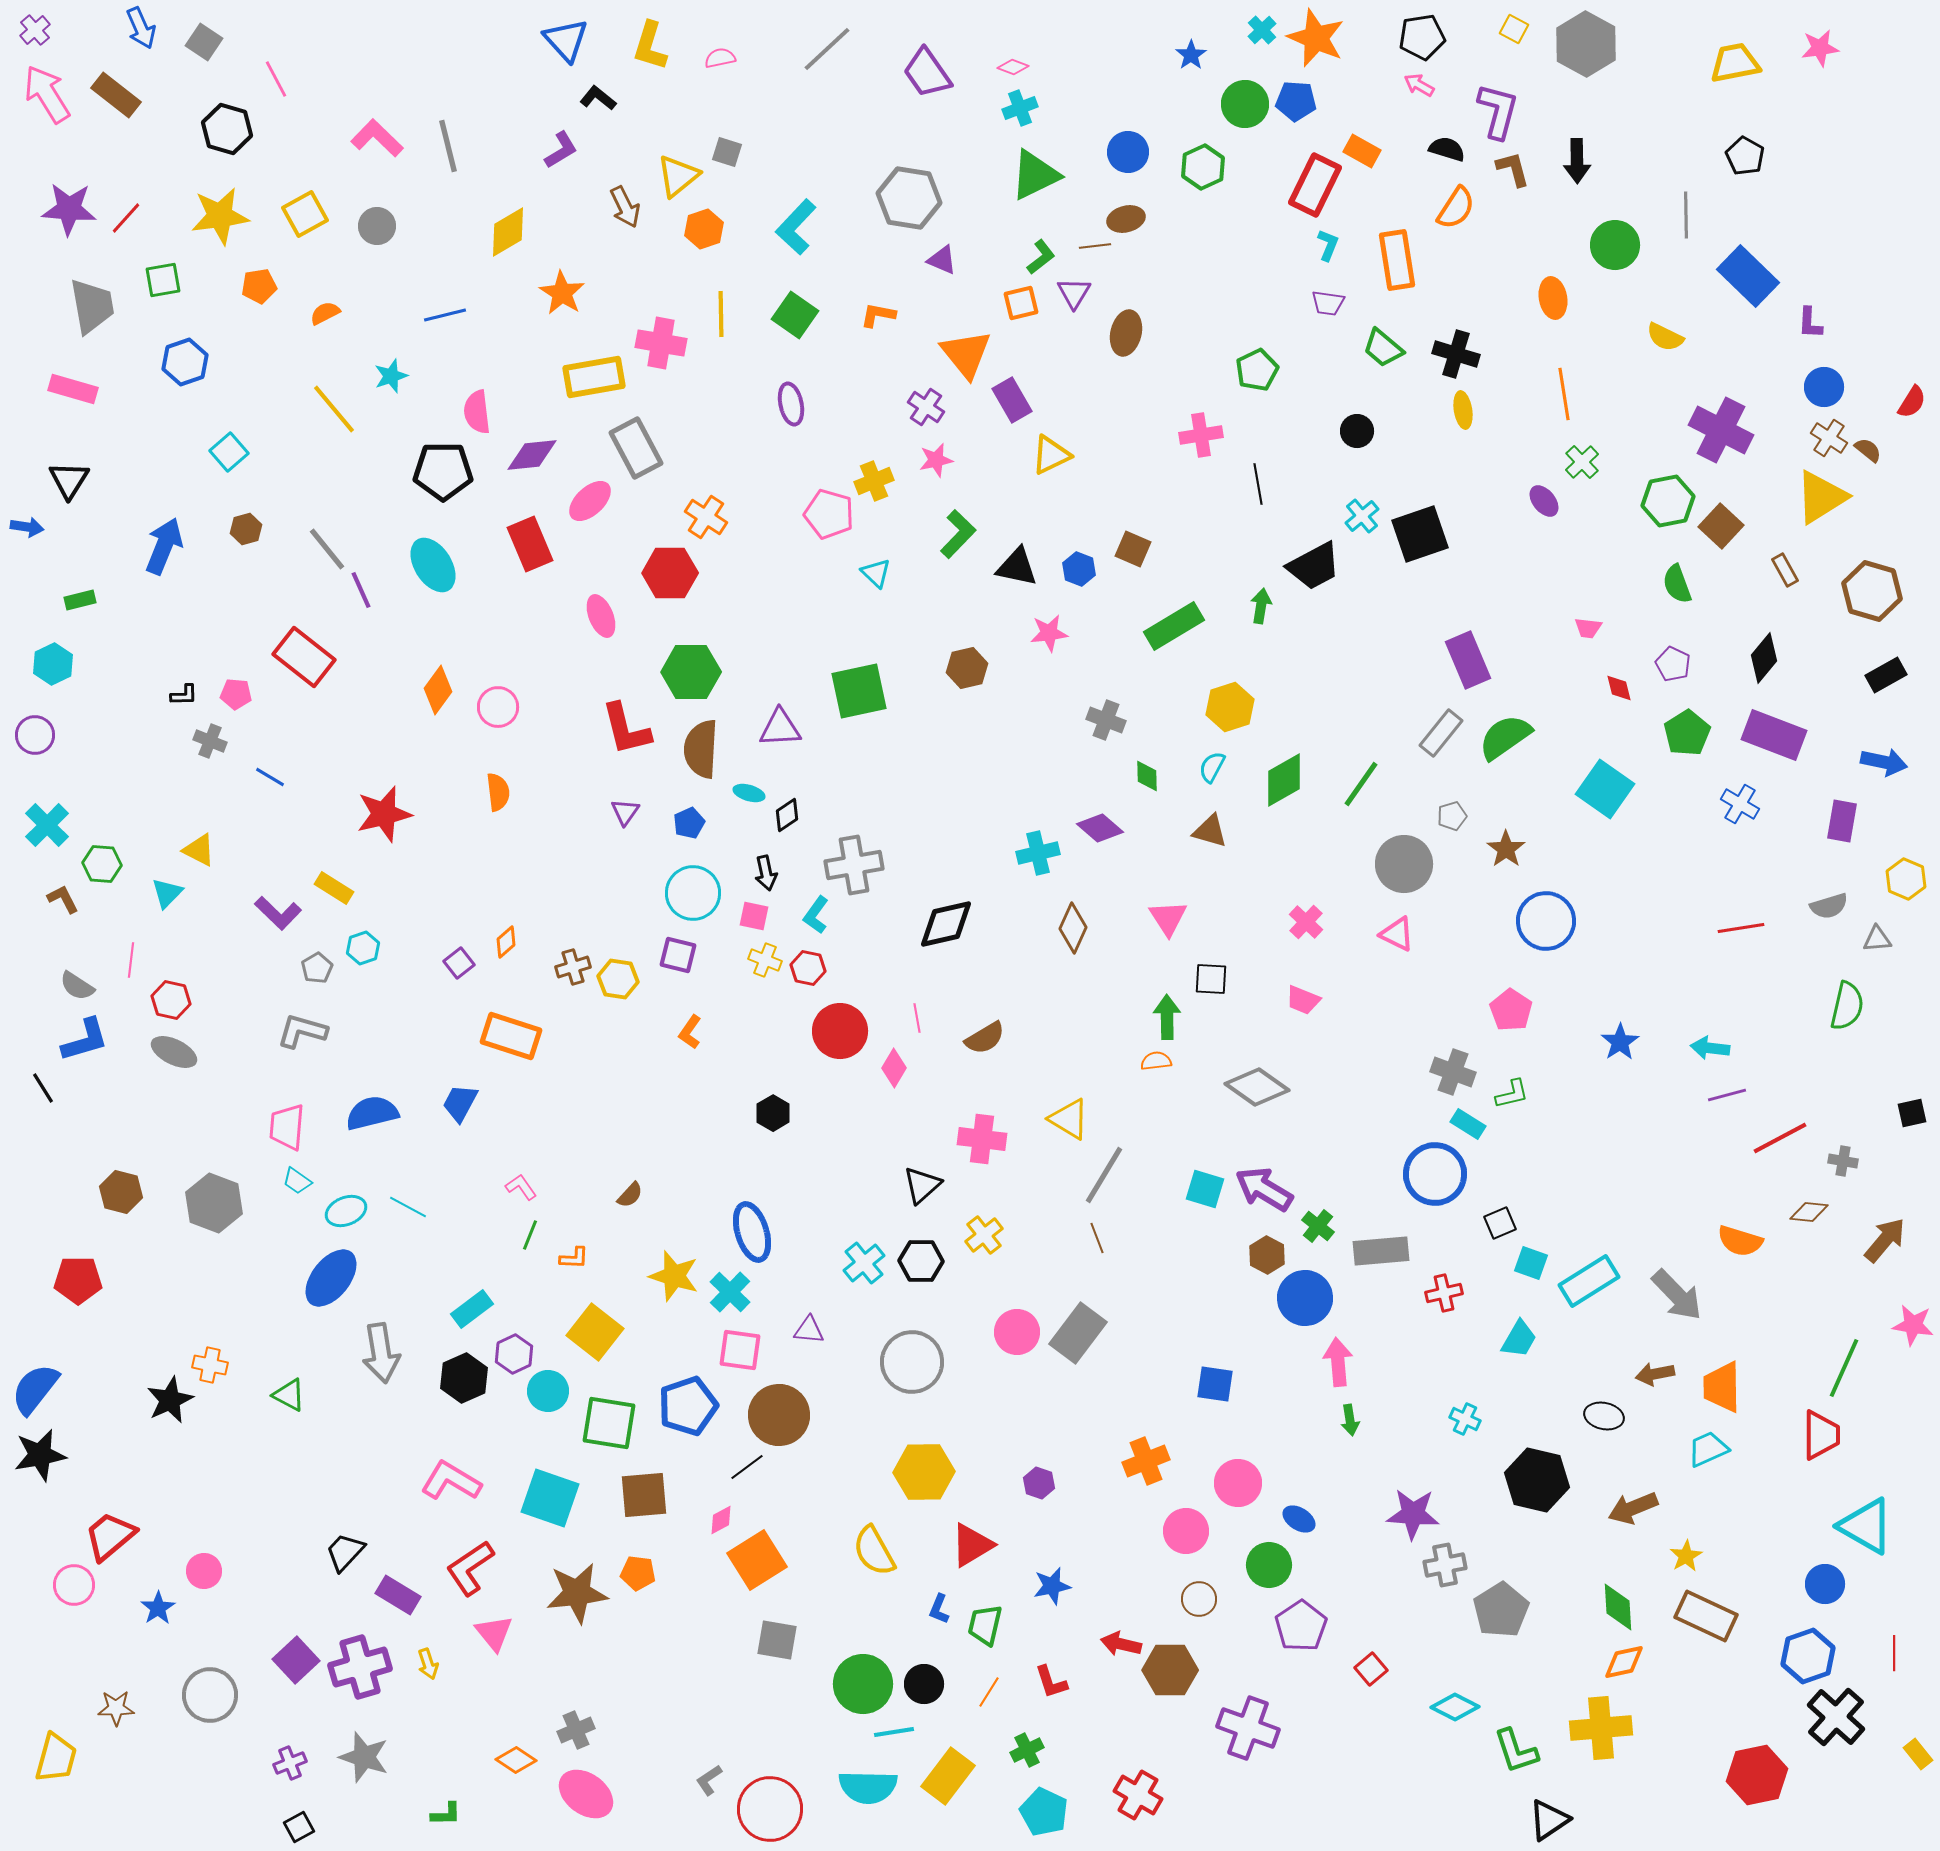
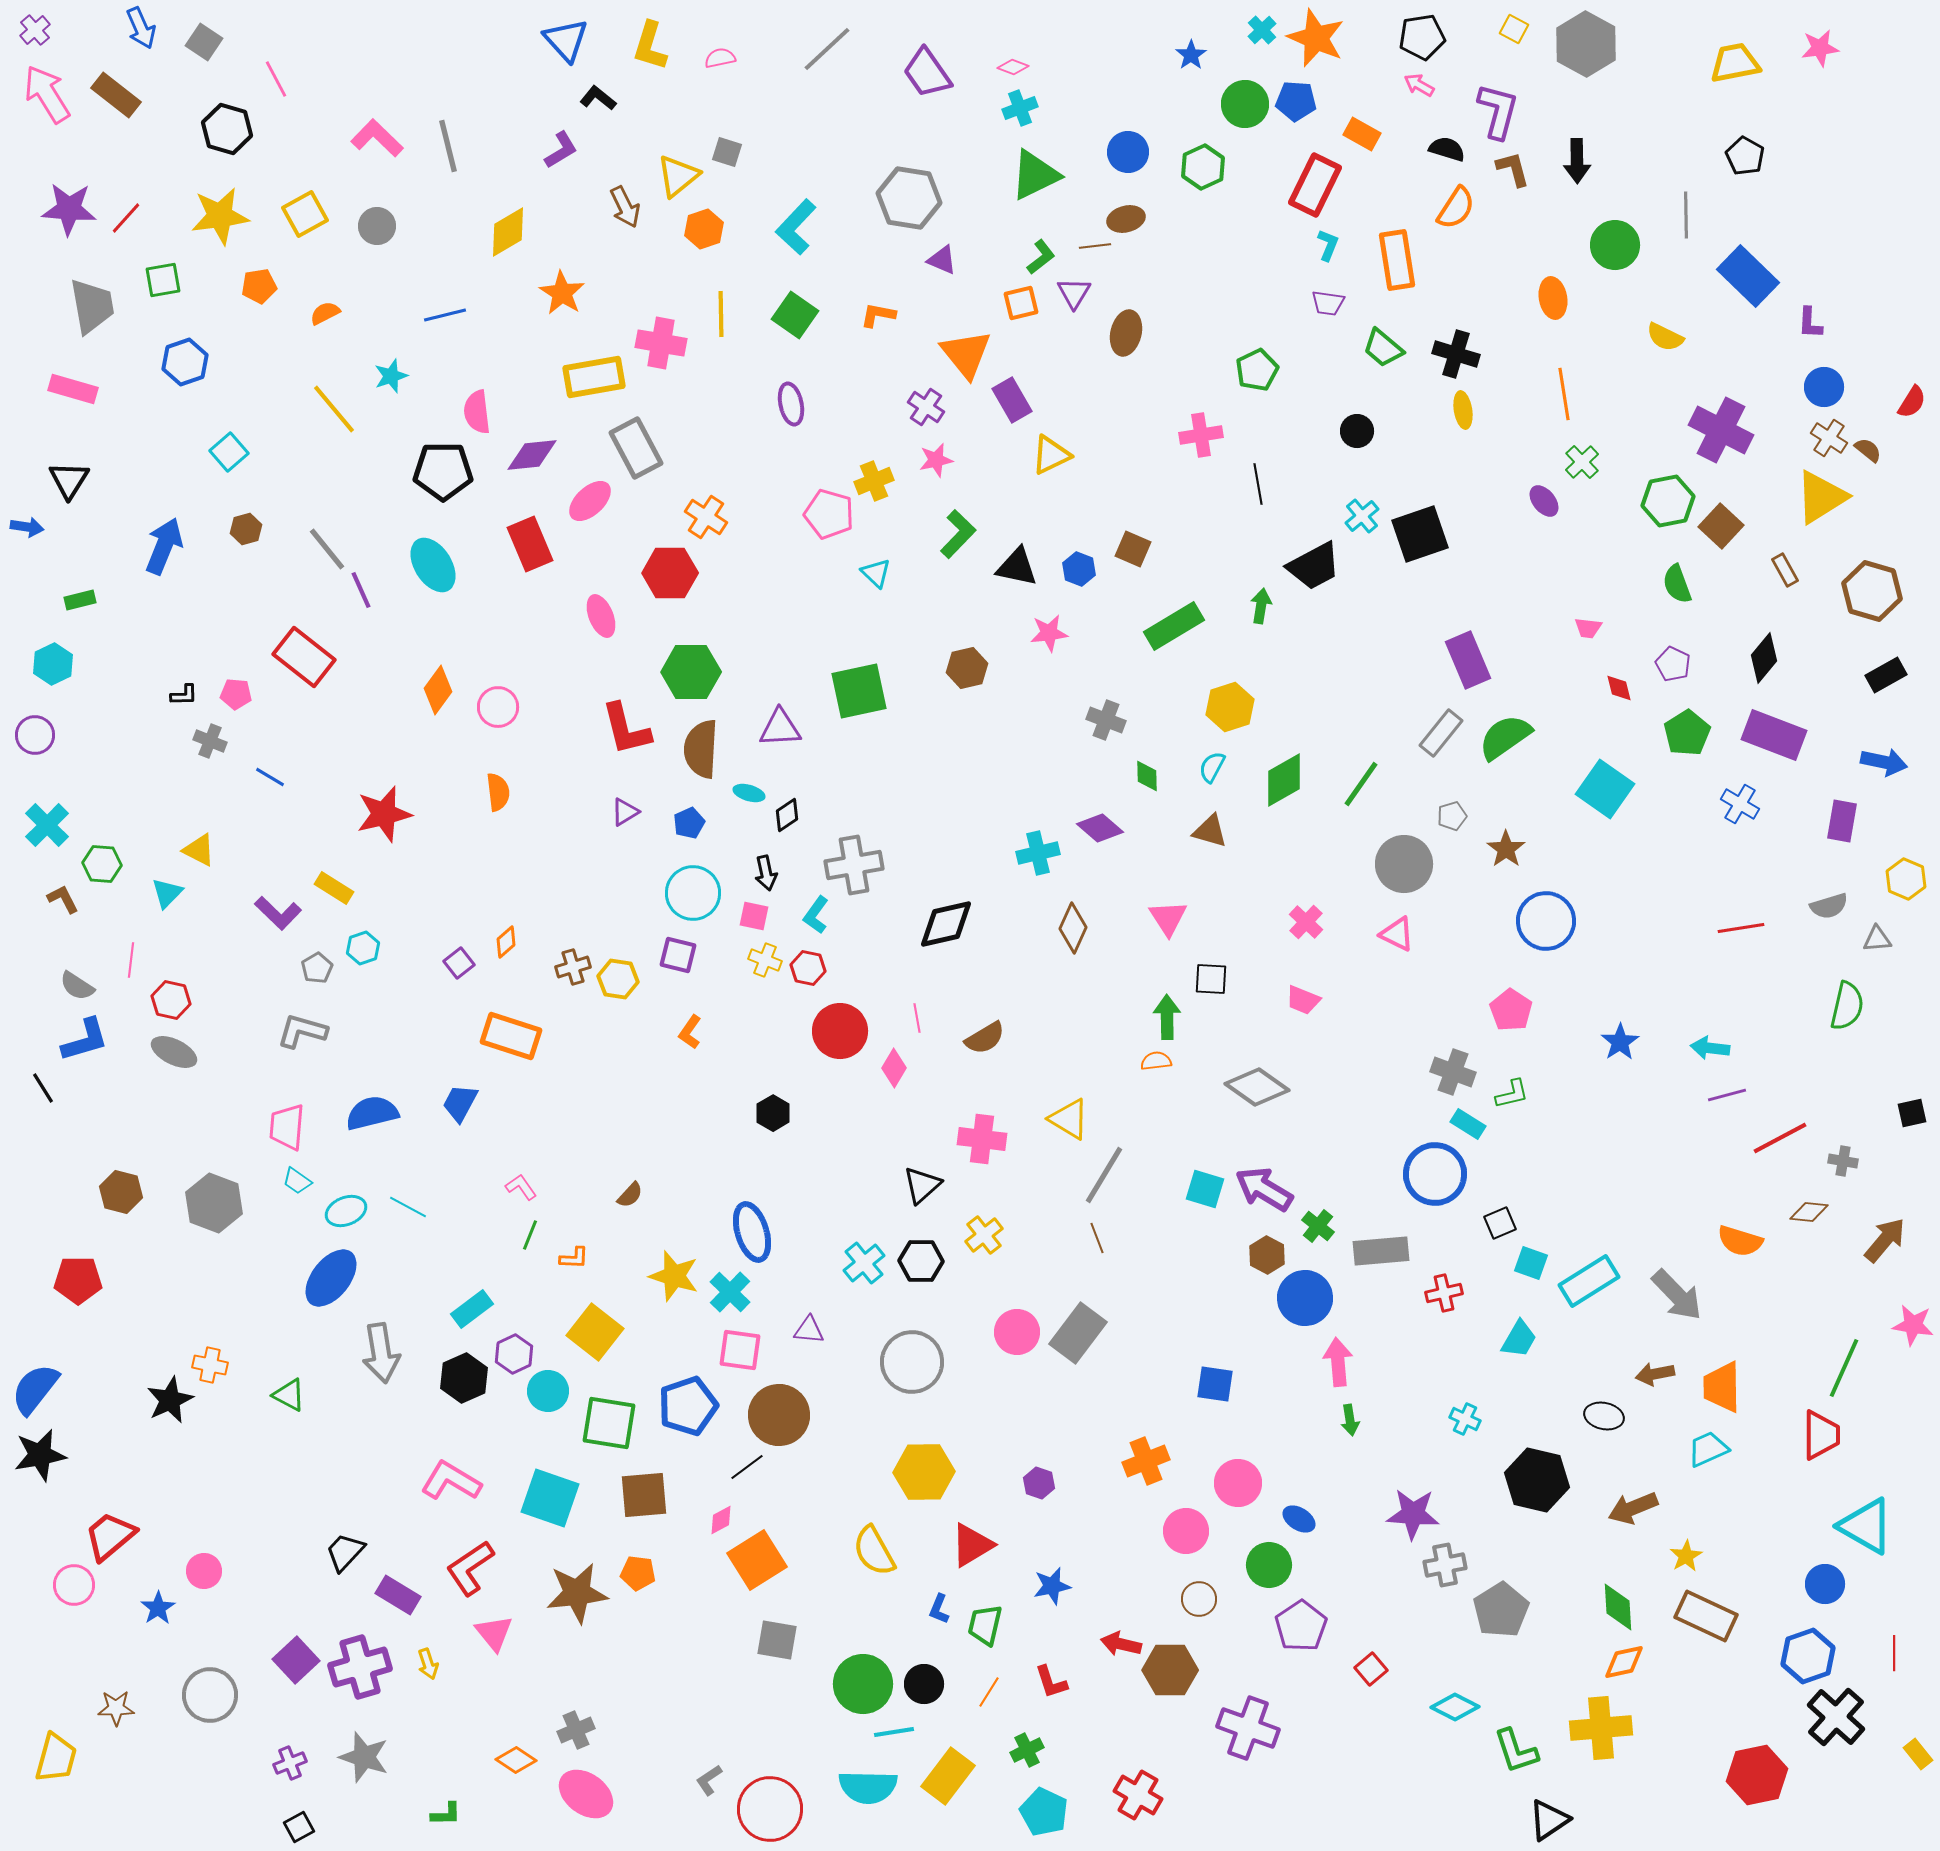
orange rectangle at (1362, 151): moved 17 px up
purple triangle at (625, 812): rotated 24 degrees clockwise
